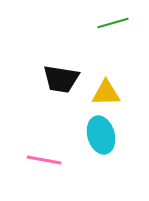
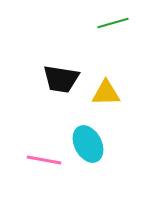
cyan ellipse: moved 13 px left, 9 px down; rotated 12 degrees counterclockwise
